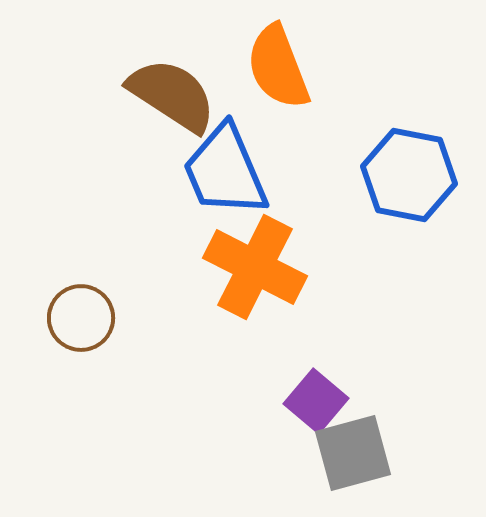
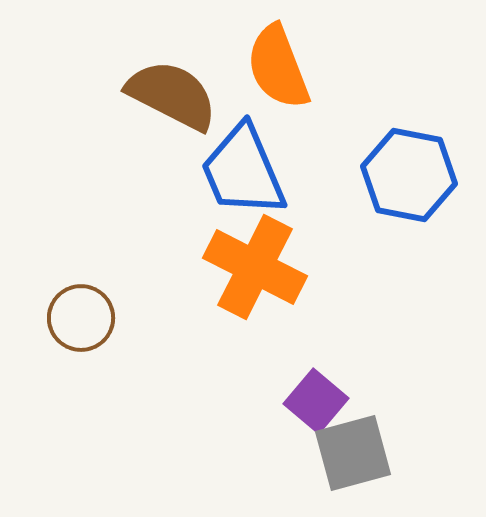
brown semicircle: rotated 6 degrees counterclockwise
blue trapezoid: moved 18 px right
